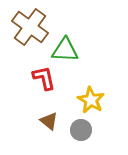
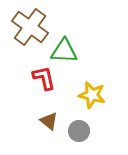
green triangle: moved 1 px left, 1 px down
yellow star: moved 1 px right, 5 px up; rotated 16 degrees counterclockwise
gray circle: moved 2 px left, 1 px down
